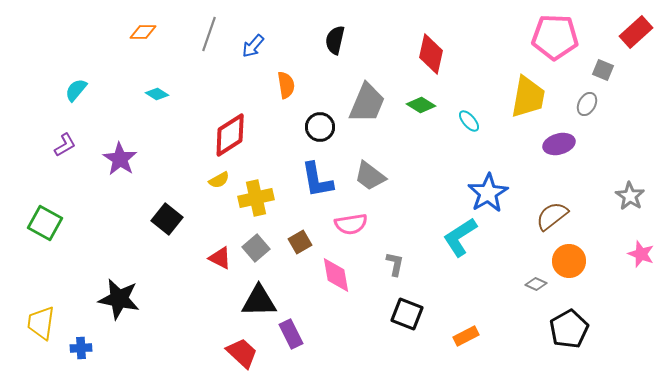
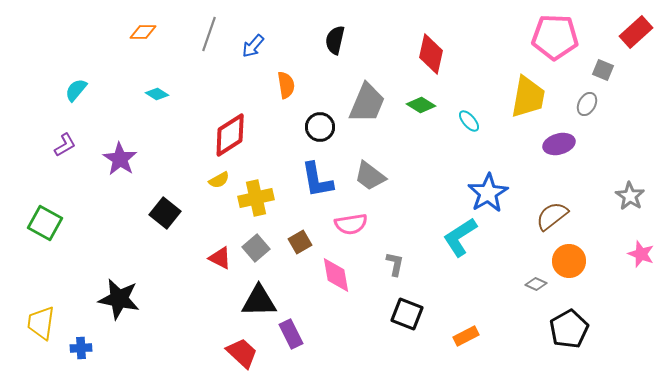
black square at (167, 219): moved 2 px left, 6 px up
